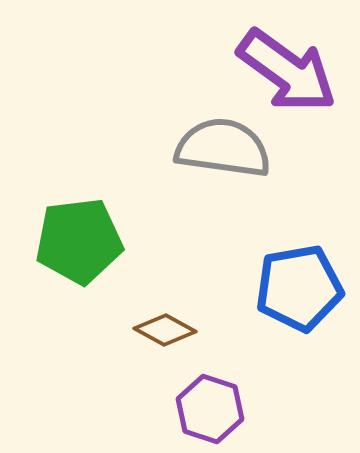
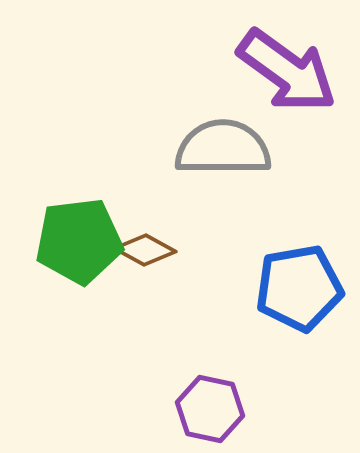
gray semicircle: rotated 8 degrees counterclockwise
brown diamond: moved 20 px left, 80 px up
purple hexagon: rotated 6 degrees counterclockwise
